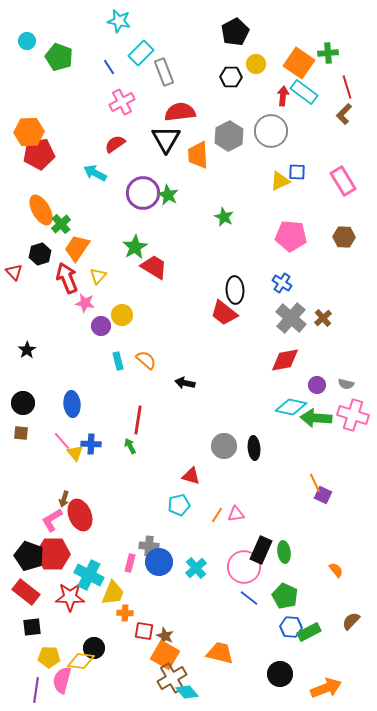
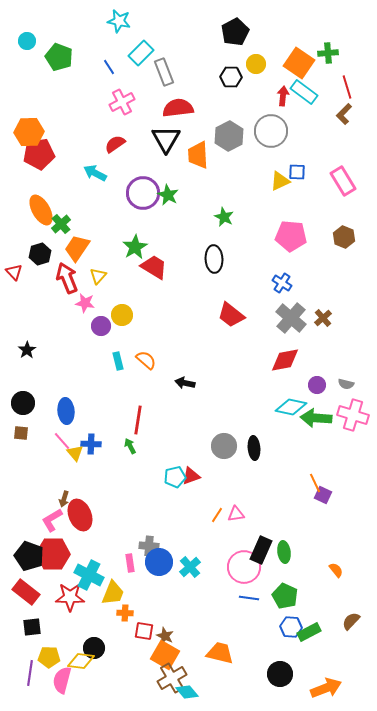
red semicircle at (180, 112): moved 2 px left, 4 px up
brown hexagon at (344, 237): rotated 20 degrees clockwise
black ellipse at (235, 290): moved 21 px left, 31 px up
red trapezoid at (224, 313): moved 7 px right, 2 px down
blue ellipse at (72, 404): moved 6 px left, 7 px down
red triangle at (191, 476): rotated 36 degrees counterclockwise
cyan pentagon at (179, 505): moved 4 px left, 28 px up
pink rectangle at (130, 563): rotated 24 degrees counterclockwise
cyan cross at (196, 568): moved 6 px left, 1 px up
blue line at (249, 598): rotated 30 degrees counterclockwise
purple line at (36, 690): moved 6 px left, 17 px up
